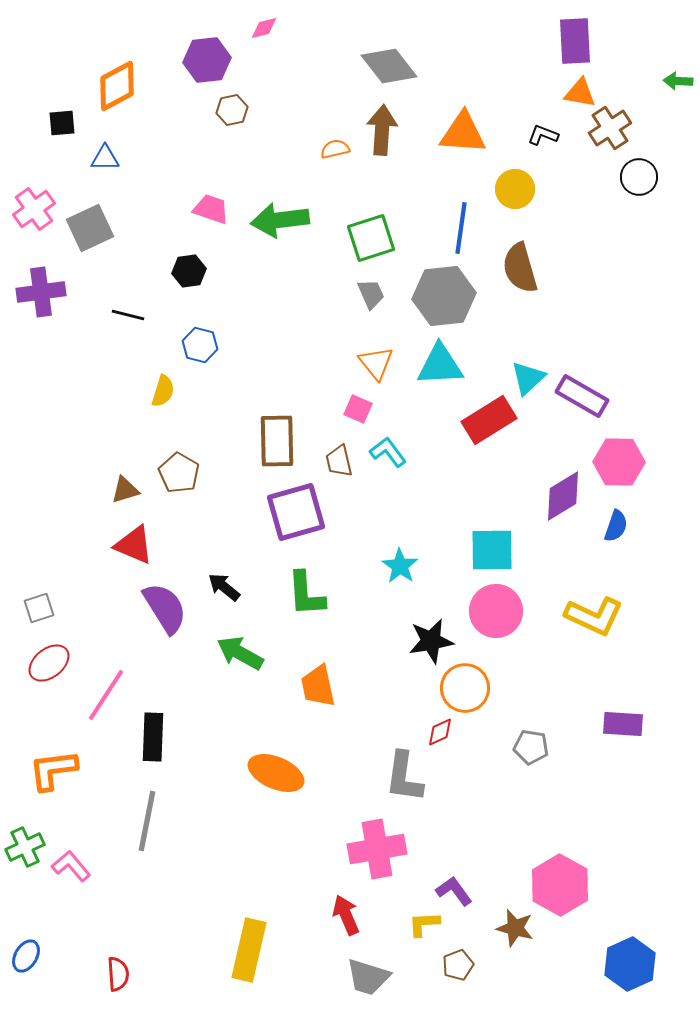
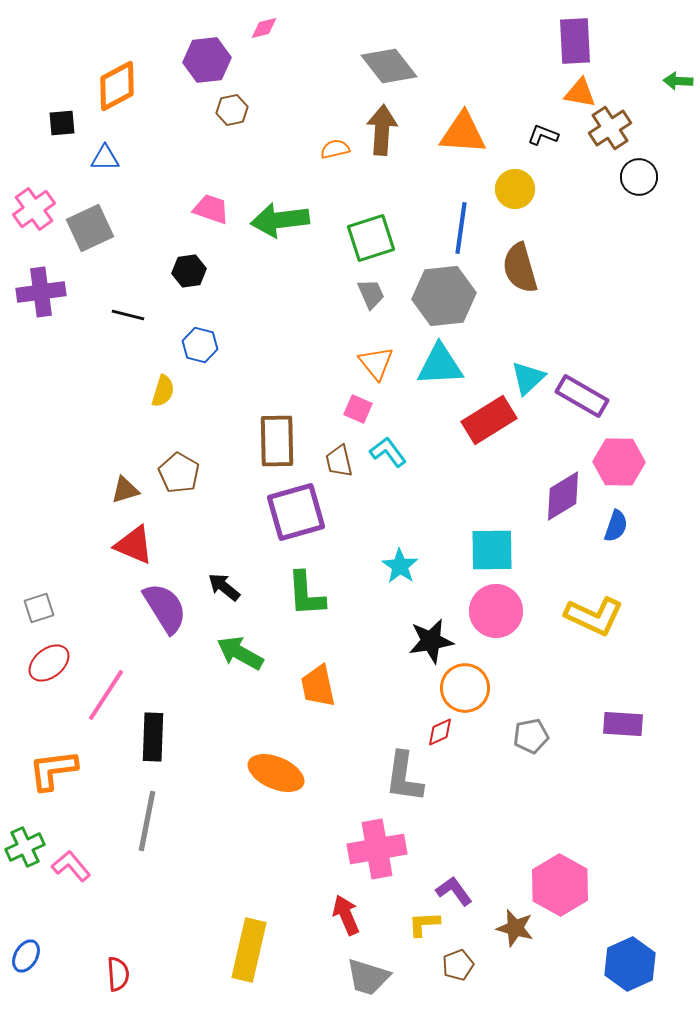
gray pentagon at (531, 747): moved 11 px up; rotated 20 degrees counterclockwise
